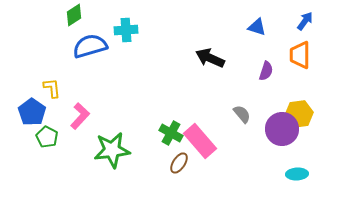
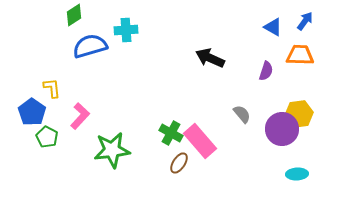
blue triangle: moved 16 px right; rotated 12 degrees clockwise
orange trapezoid: rotated 92 degrees clockwise
